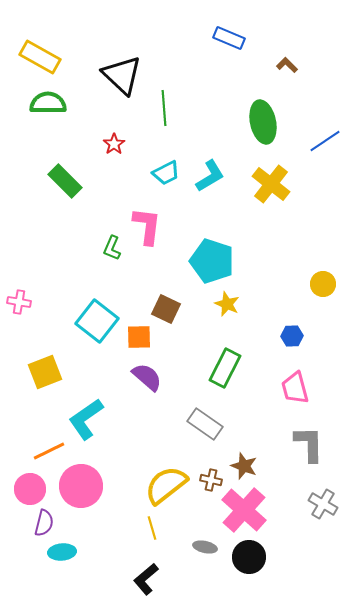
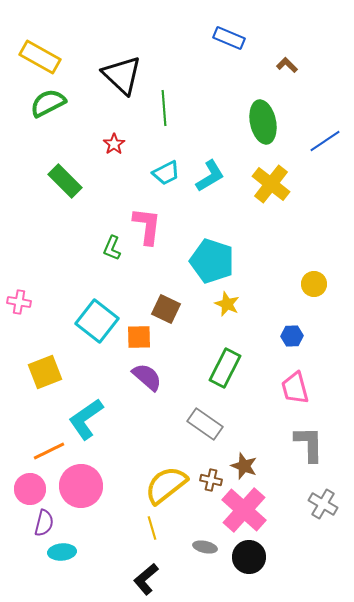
green semicircle at (48, 103): rotated 27 degrees counterclockwise
yellow circle at (323, 284): moved 9 px left
